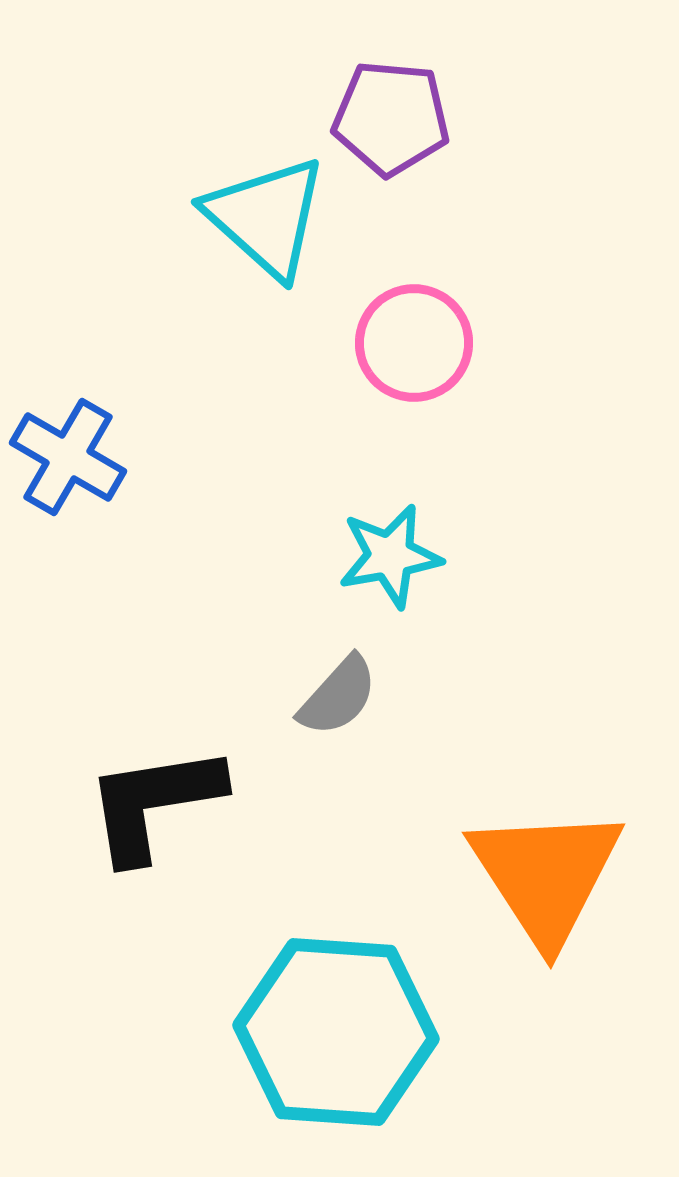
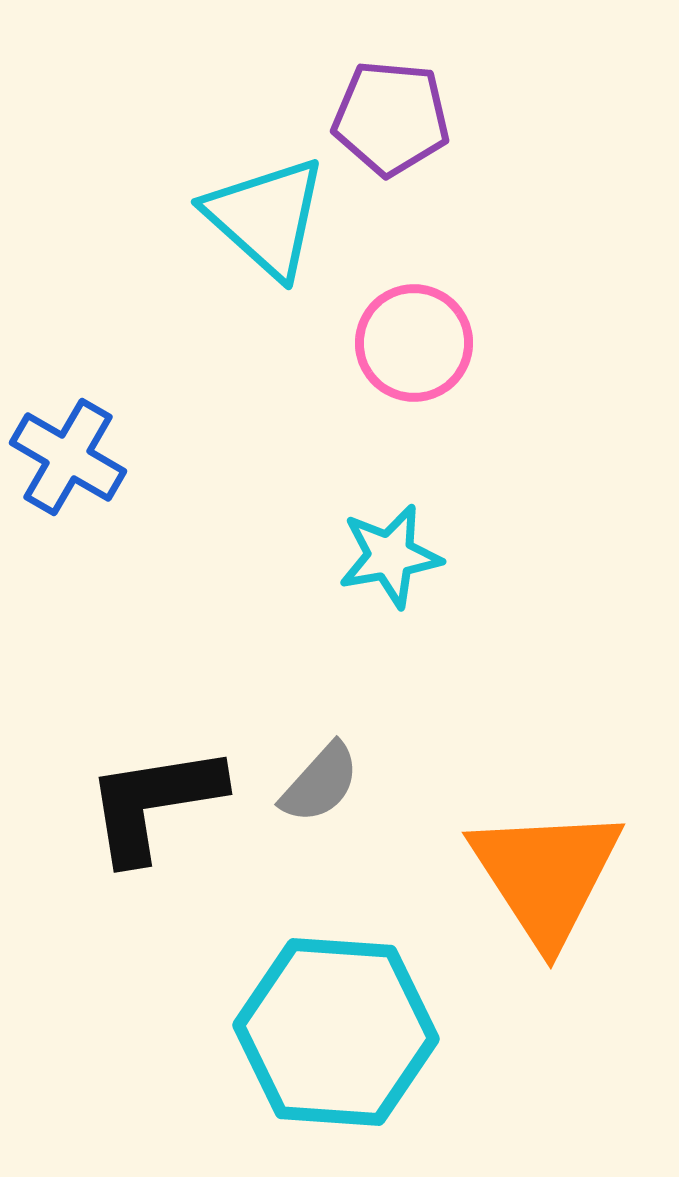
gray semicircle: moved 18 px left, 87 px down
